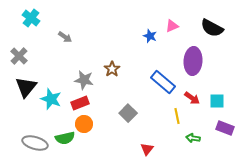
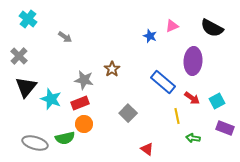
cyan cross: moved 3 px left, 1 px down
cyan square: rotated 28 degrees counterclockwise
red triangle: rotated 32 degrees counterclockwise
